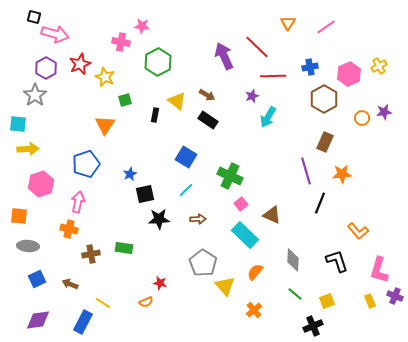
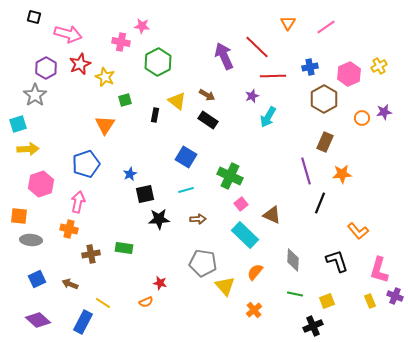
pink arrow at (55, 34): moved 13 px right
cyan square at (18, 124): rotated 24 degrees counterclockwise
cyan line at (186, 190): rotated 28 degrees clockwise
gray ellipse at (28, 246): moved 3 px right, 6 px up
gray pentagon at (203, 263): rotated 24 degrees counterclockwise
green line at (295, 294): rotated 28 degrees counterclockwise
purple diamond at (38, 320): rotated 50 degrees clockwise
